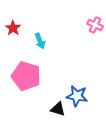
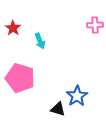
pink cross: rotated 28 degrees counterclockwise
pink pentagon: moved 6 px left, 2 px down
blue star: rotated 30 degrees clockwise
